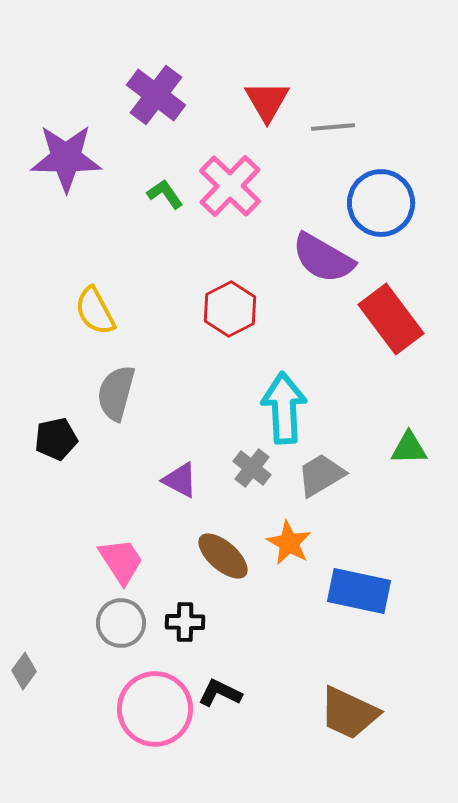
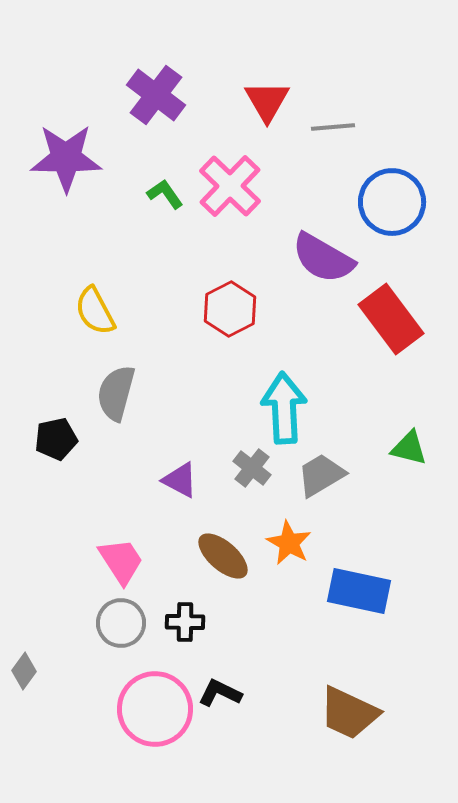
blue circle: moved 11 px right, 1 px up
green triangle: rotated 15 degrees clockwise
